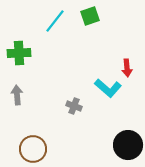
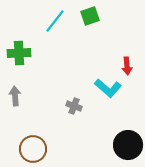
red arrow: moved 2 px up
gray arrow: moved 2 px left, 1 px down
